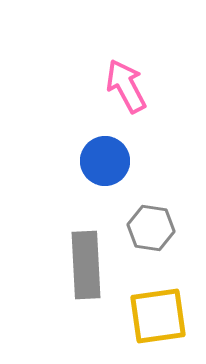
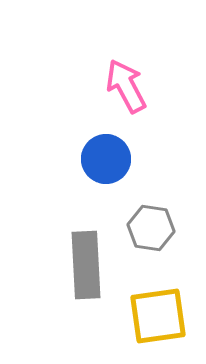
blue circle: moved 1 px right, 2 px up
